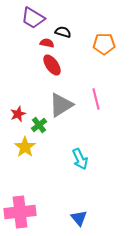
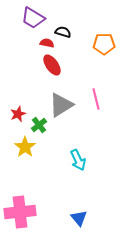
cyan arrow: moved 2 px left, 1 px down
